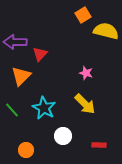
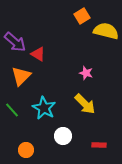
orange square: moved 1 px left, 1 px down
purple arrow: rotated 140 degrees counterclockwise
red triangle: moved 2 px left; rotated 42 degrees counterclockwise
